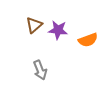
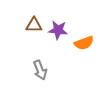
brown triangle: rotated 42 degrees clockwise
orange semicircle: moved 4 px left, 3 px down
